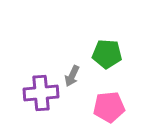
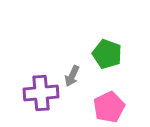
green pentagon: rotated 16 degrees clockwise
pink pentagon: rotated 20 degrees counterclockwise
